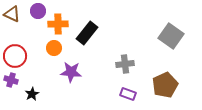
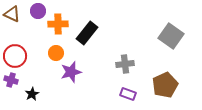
orange circle: moved 2 px right, 5 px down
purple star: rotated 20 degrees counterclockwise
